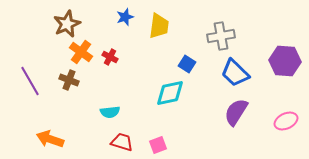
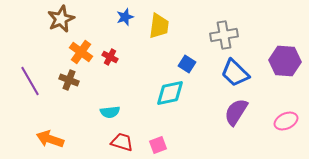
brown star: moved 6 px left, 5 px up
gray cross: moved 3 px right, 1 px up
